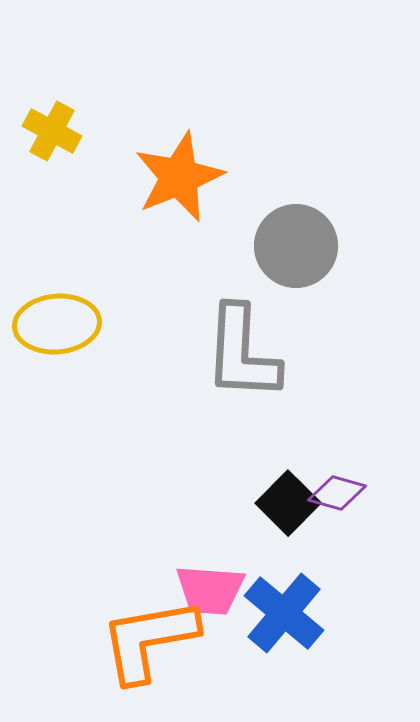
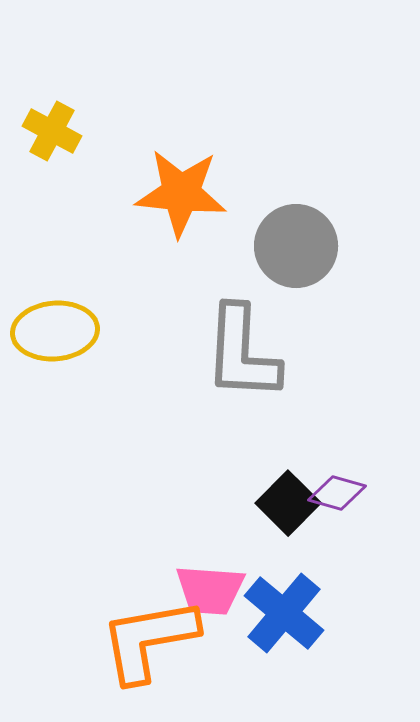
orange star: moved 2 px right, 16 px down; rotated 28 degrees clockwise
yellow ellipse: moved 2 px left, 7 px down
